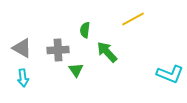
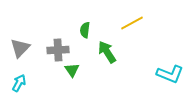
yellow line: moved 1 px left, 4 px down
gray triangle: moved 2 px left; rotated 45 degrees clockwise
green arrow: rotated 10 degrees clockwise
green triangle: moved 4 px left
cyan arrow: moved 4 px left, 5 px down; rotated 144 degrees counterclockwise
